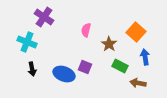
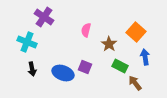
blue ellipse: moved 1 px left, 1 px up
brown arrow: moved 3 px left; rotated 42 degrees clockwise
